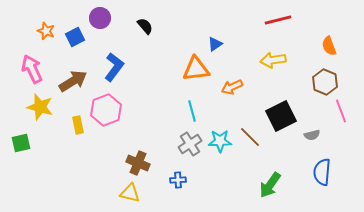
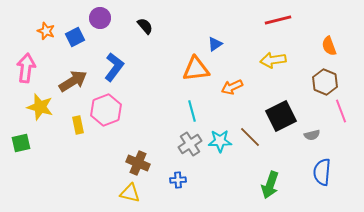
pink arrow: moved 6 px left, 1 px up; rotated 32 degrees clockwise
green arrow: rotated 16 degrees counterclockwise
